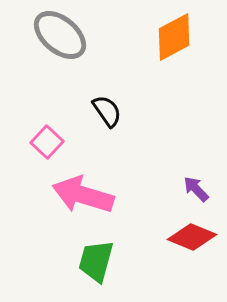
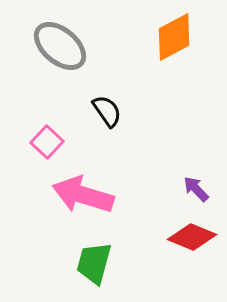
gray ellipse: moved 11 px down
green trapezoid: moved 2 px left, 2 px down
